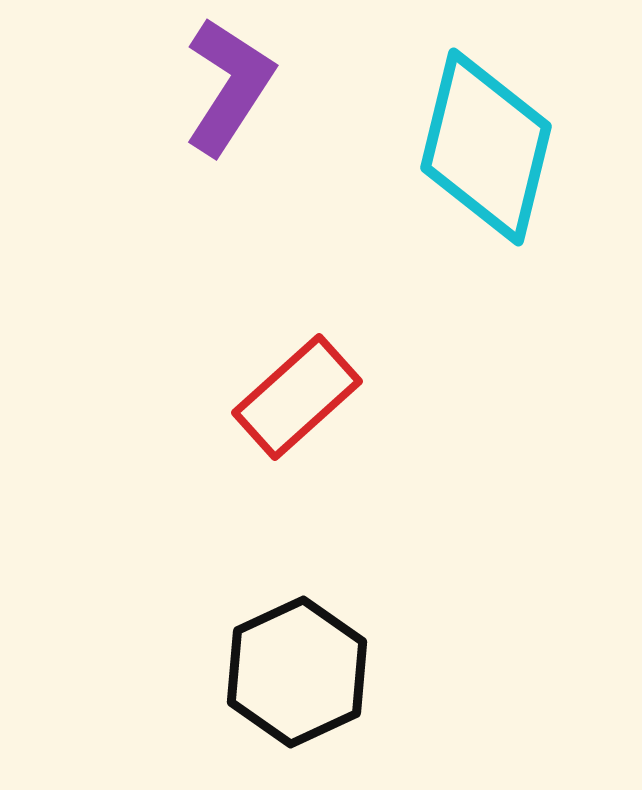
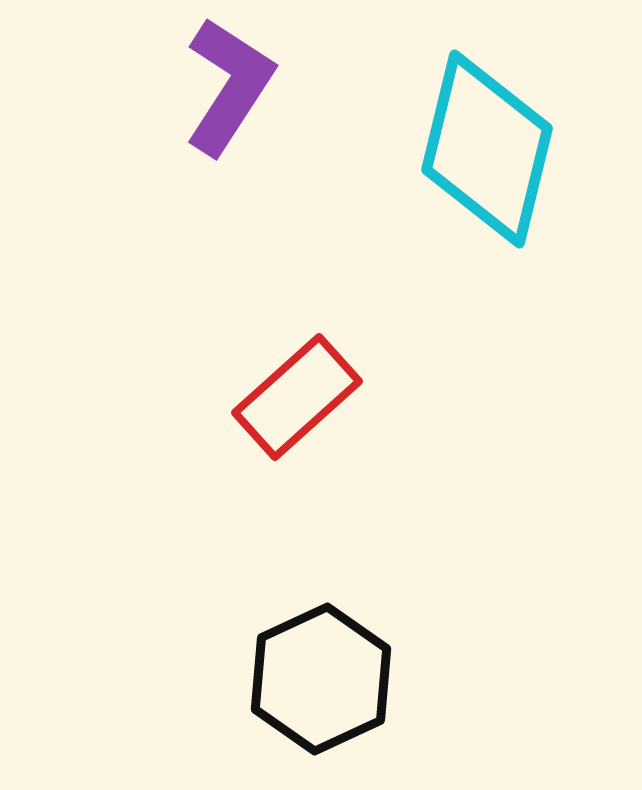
cyan diamond: moved 1 px right, 2 px down
black hexagon: moved 24 px right, 7 px down
